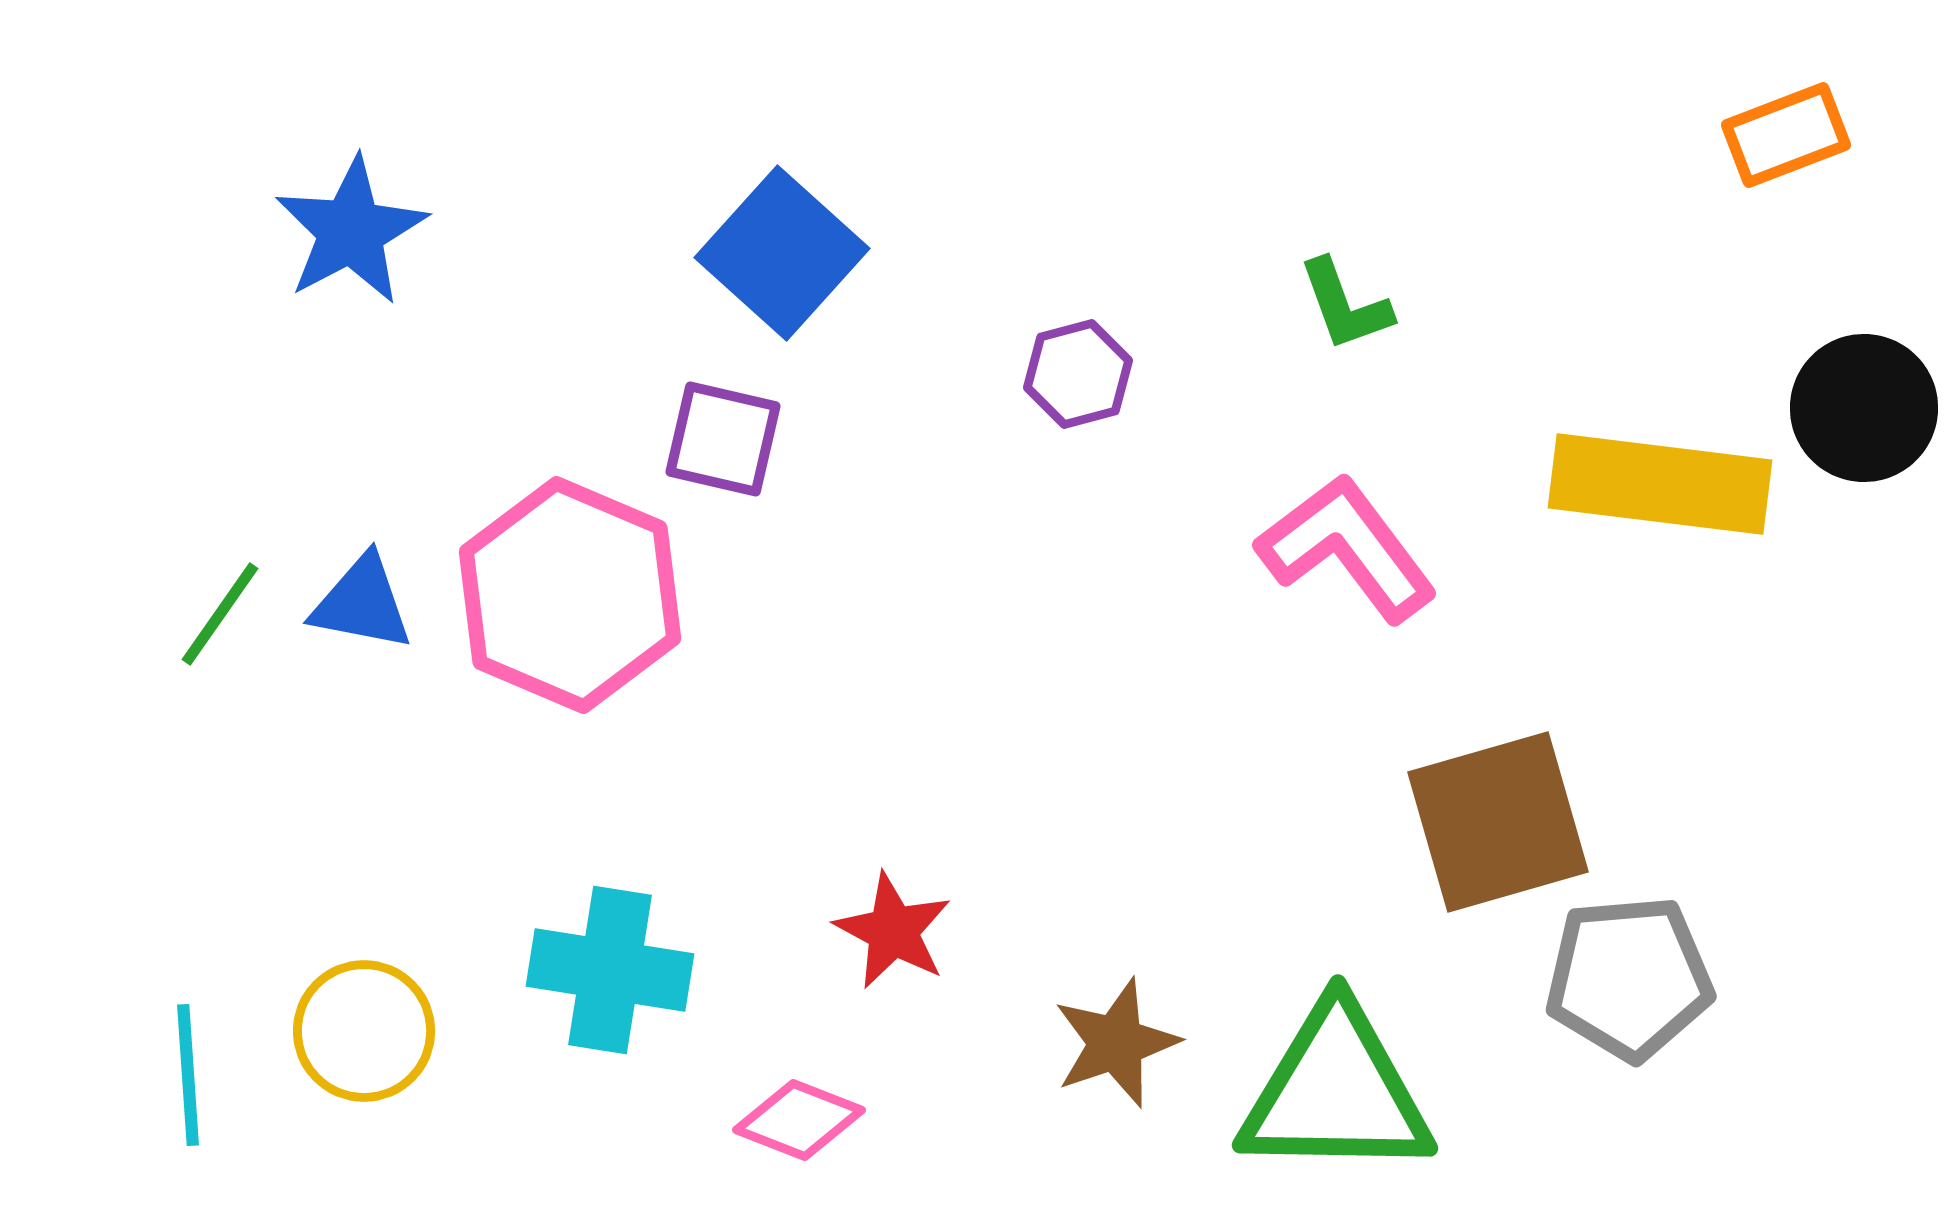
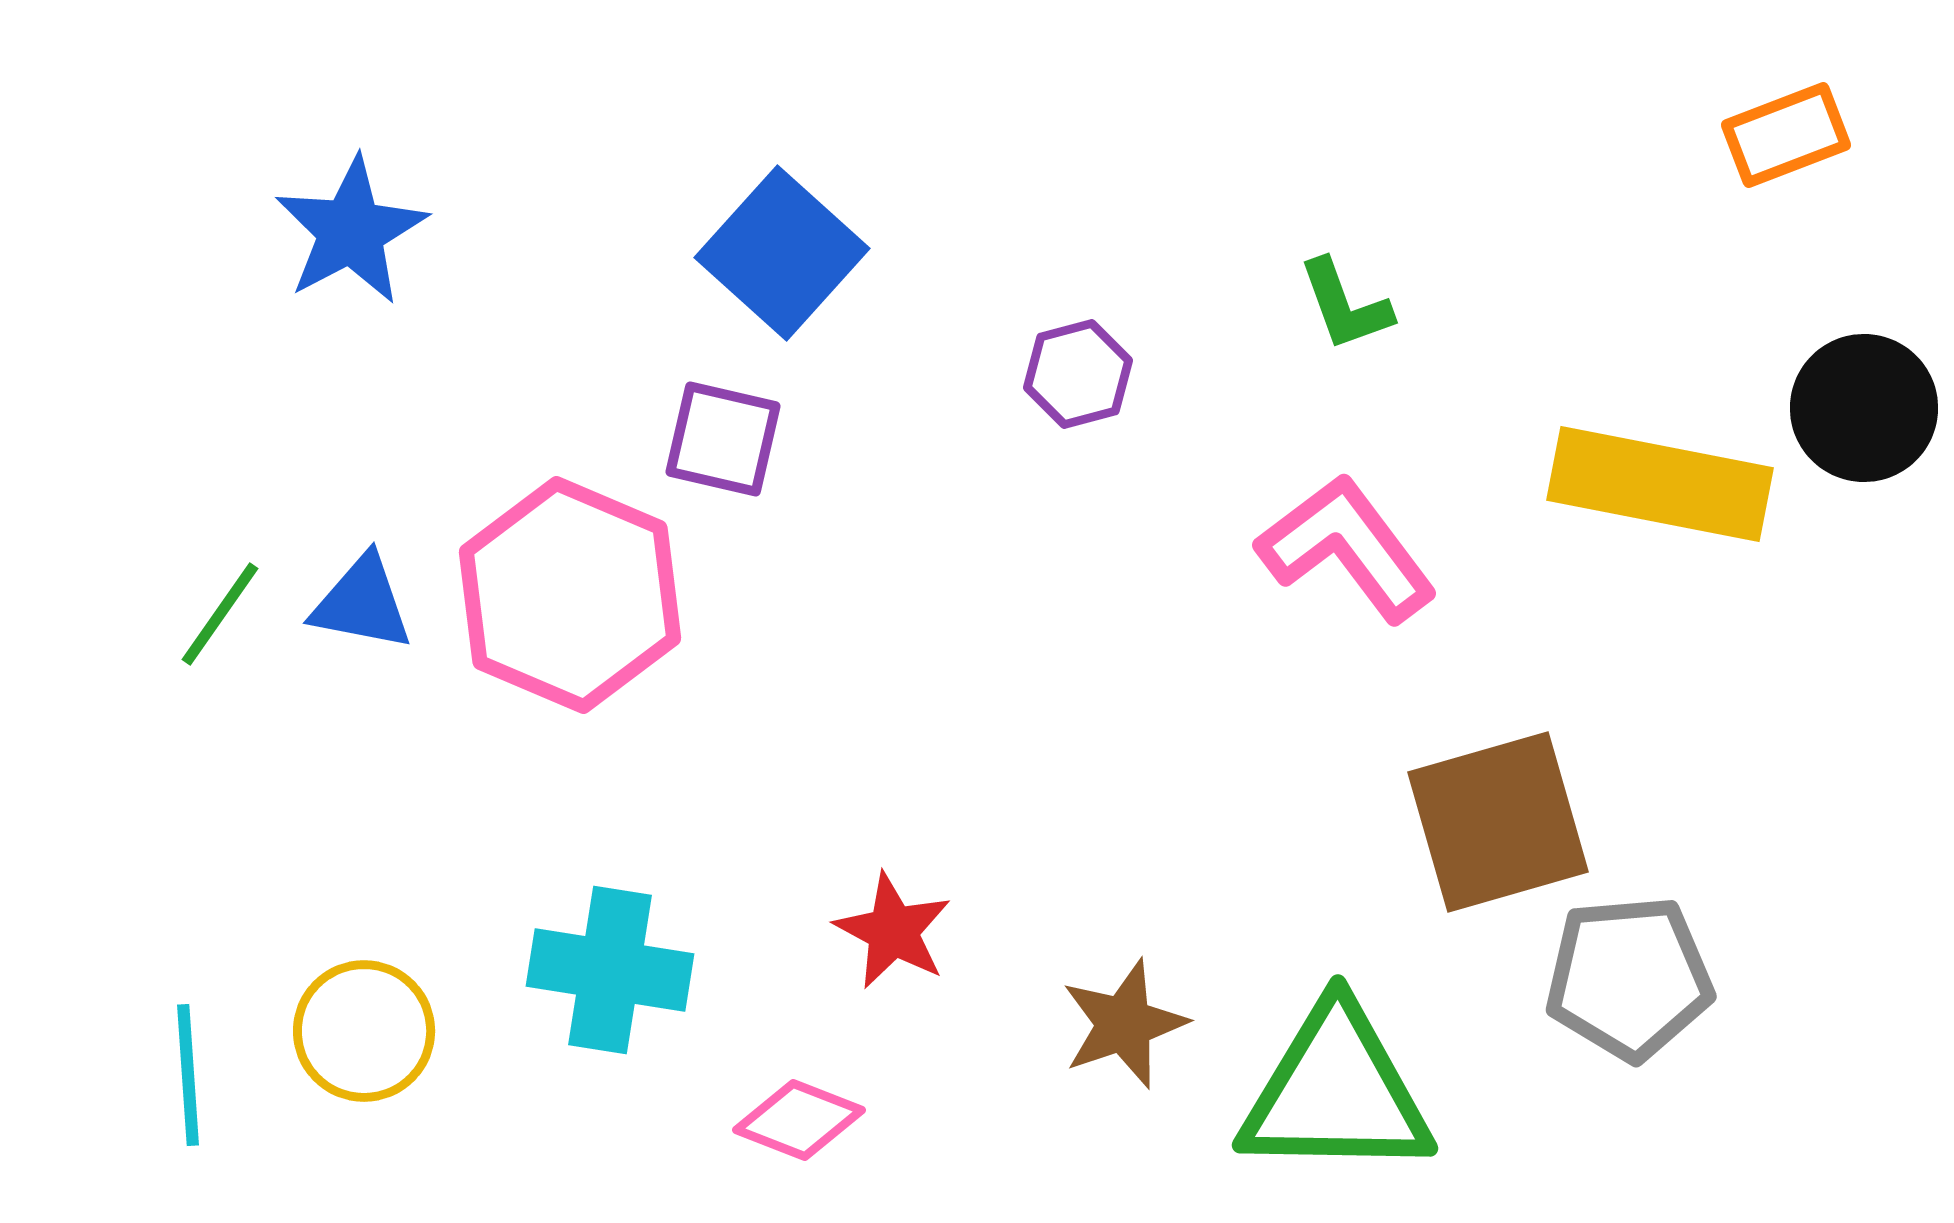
yellow rectangle: rotated 4 degrees clockwise
brown star: moved 8 px right, 19 px up
